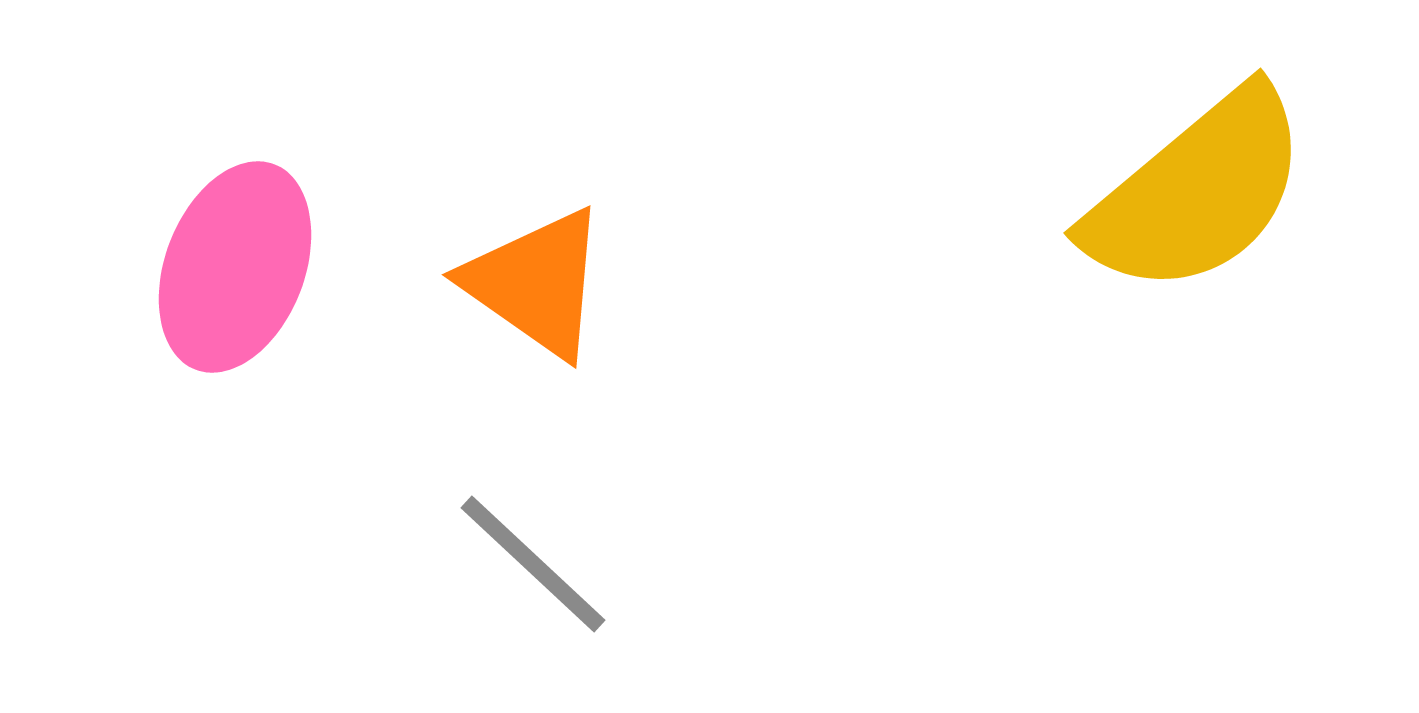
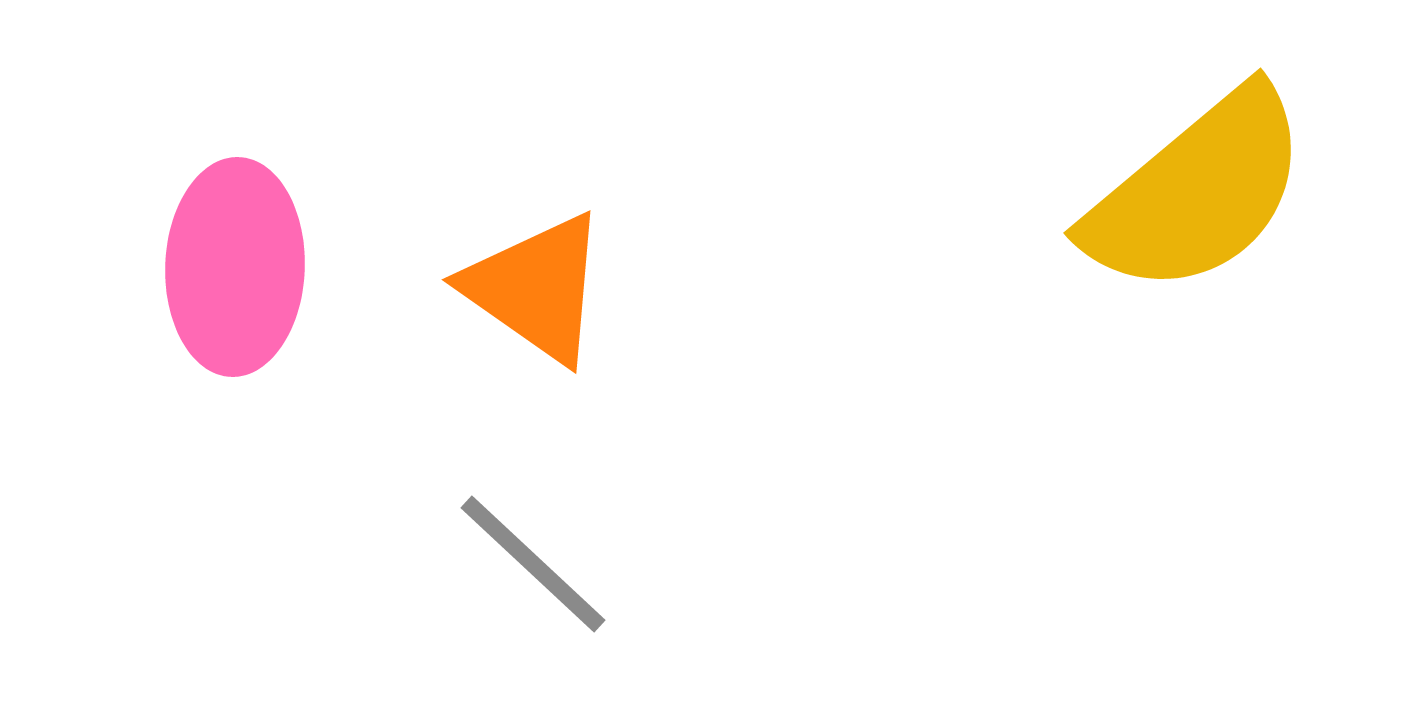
pink ellipse: rotated 19 degrees counterclockwise
orange triangle: moved 5 px down
